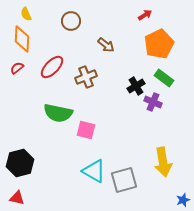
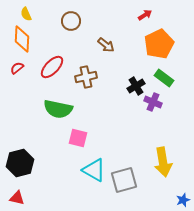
brown cross: rotated 10 degrees clockwise
green semicircle: moved 4 px up
pink square: moved 8 px left, 8 px down
cyan triangle: moved 1 px up
